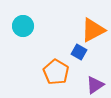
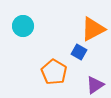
orange triangle: moved 1 px up
orange pentagon: moved 2 px left
